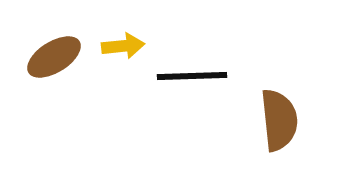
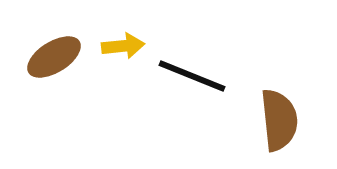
black line: rotated 24 degrees clockwise
